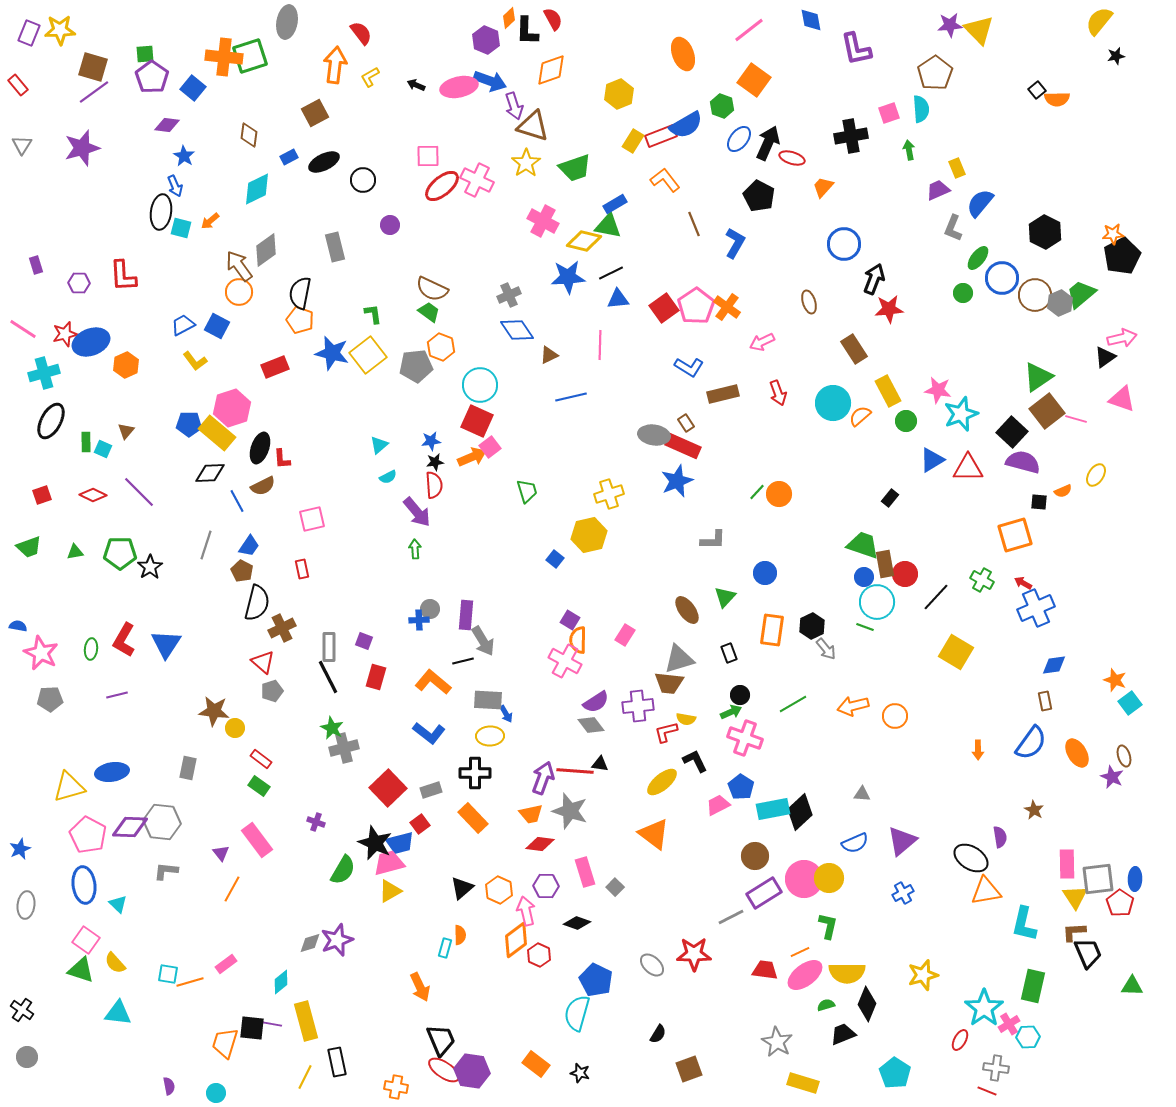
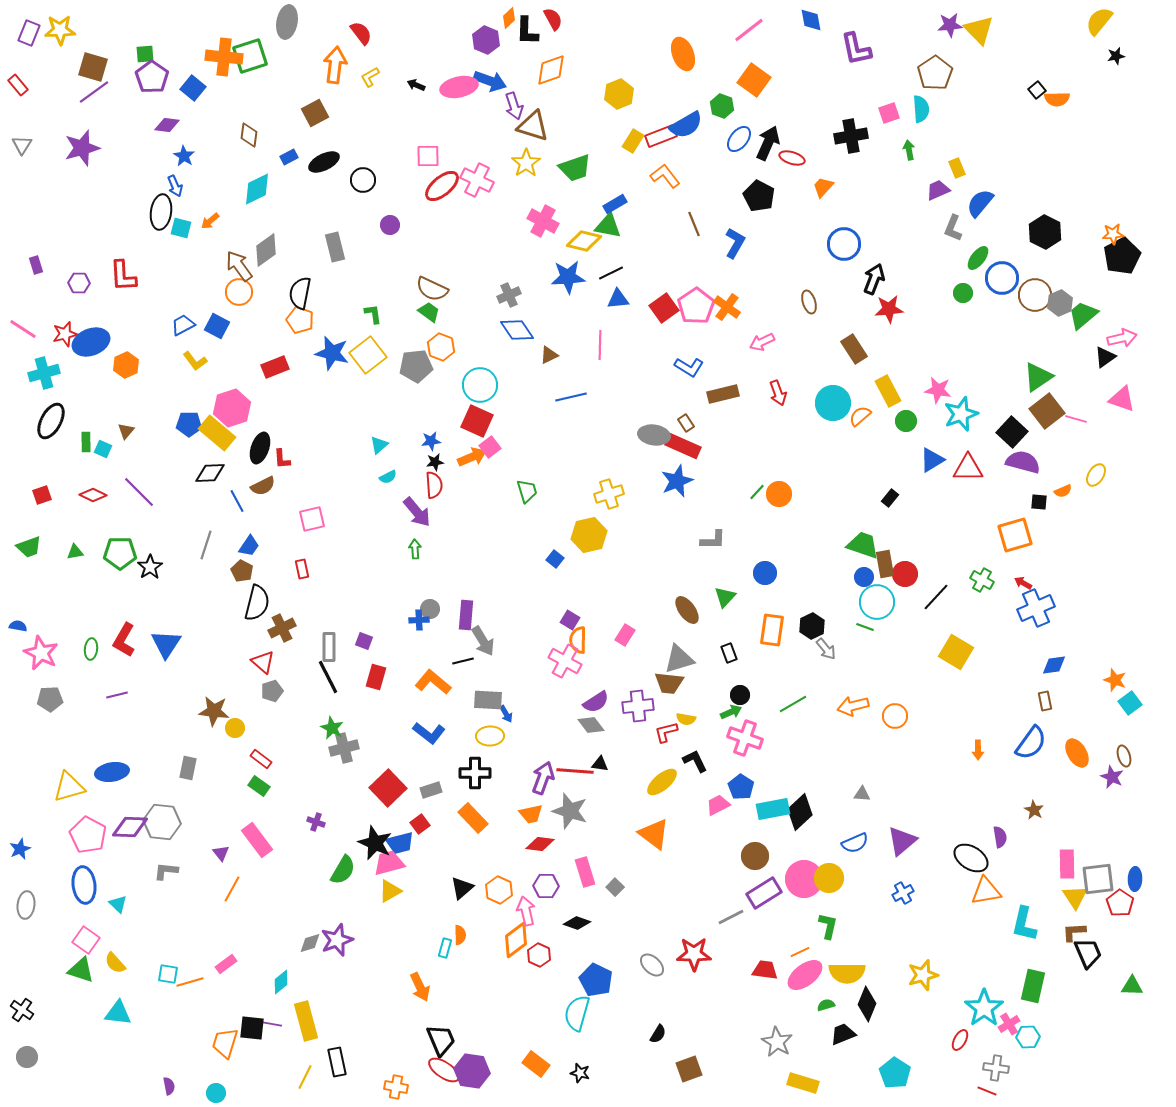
orange L-shape at (665, 180): moved 4 px up
green trapezoid at (1081, 294): moved 2 px right, 21 px down
